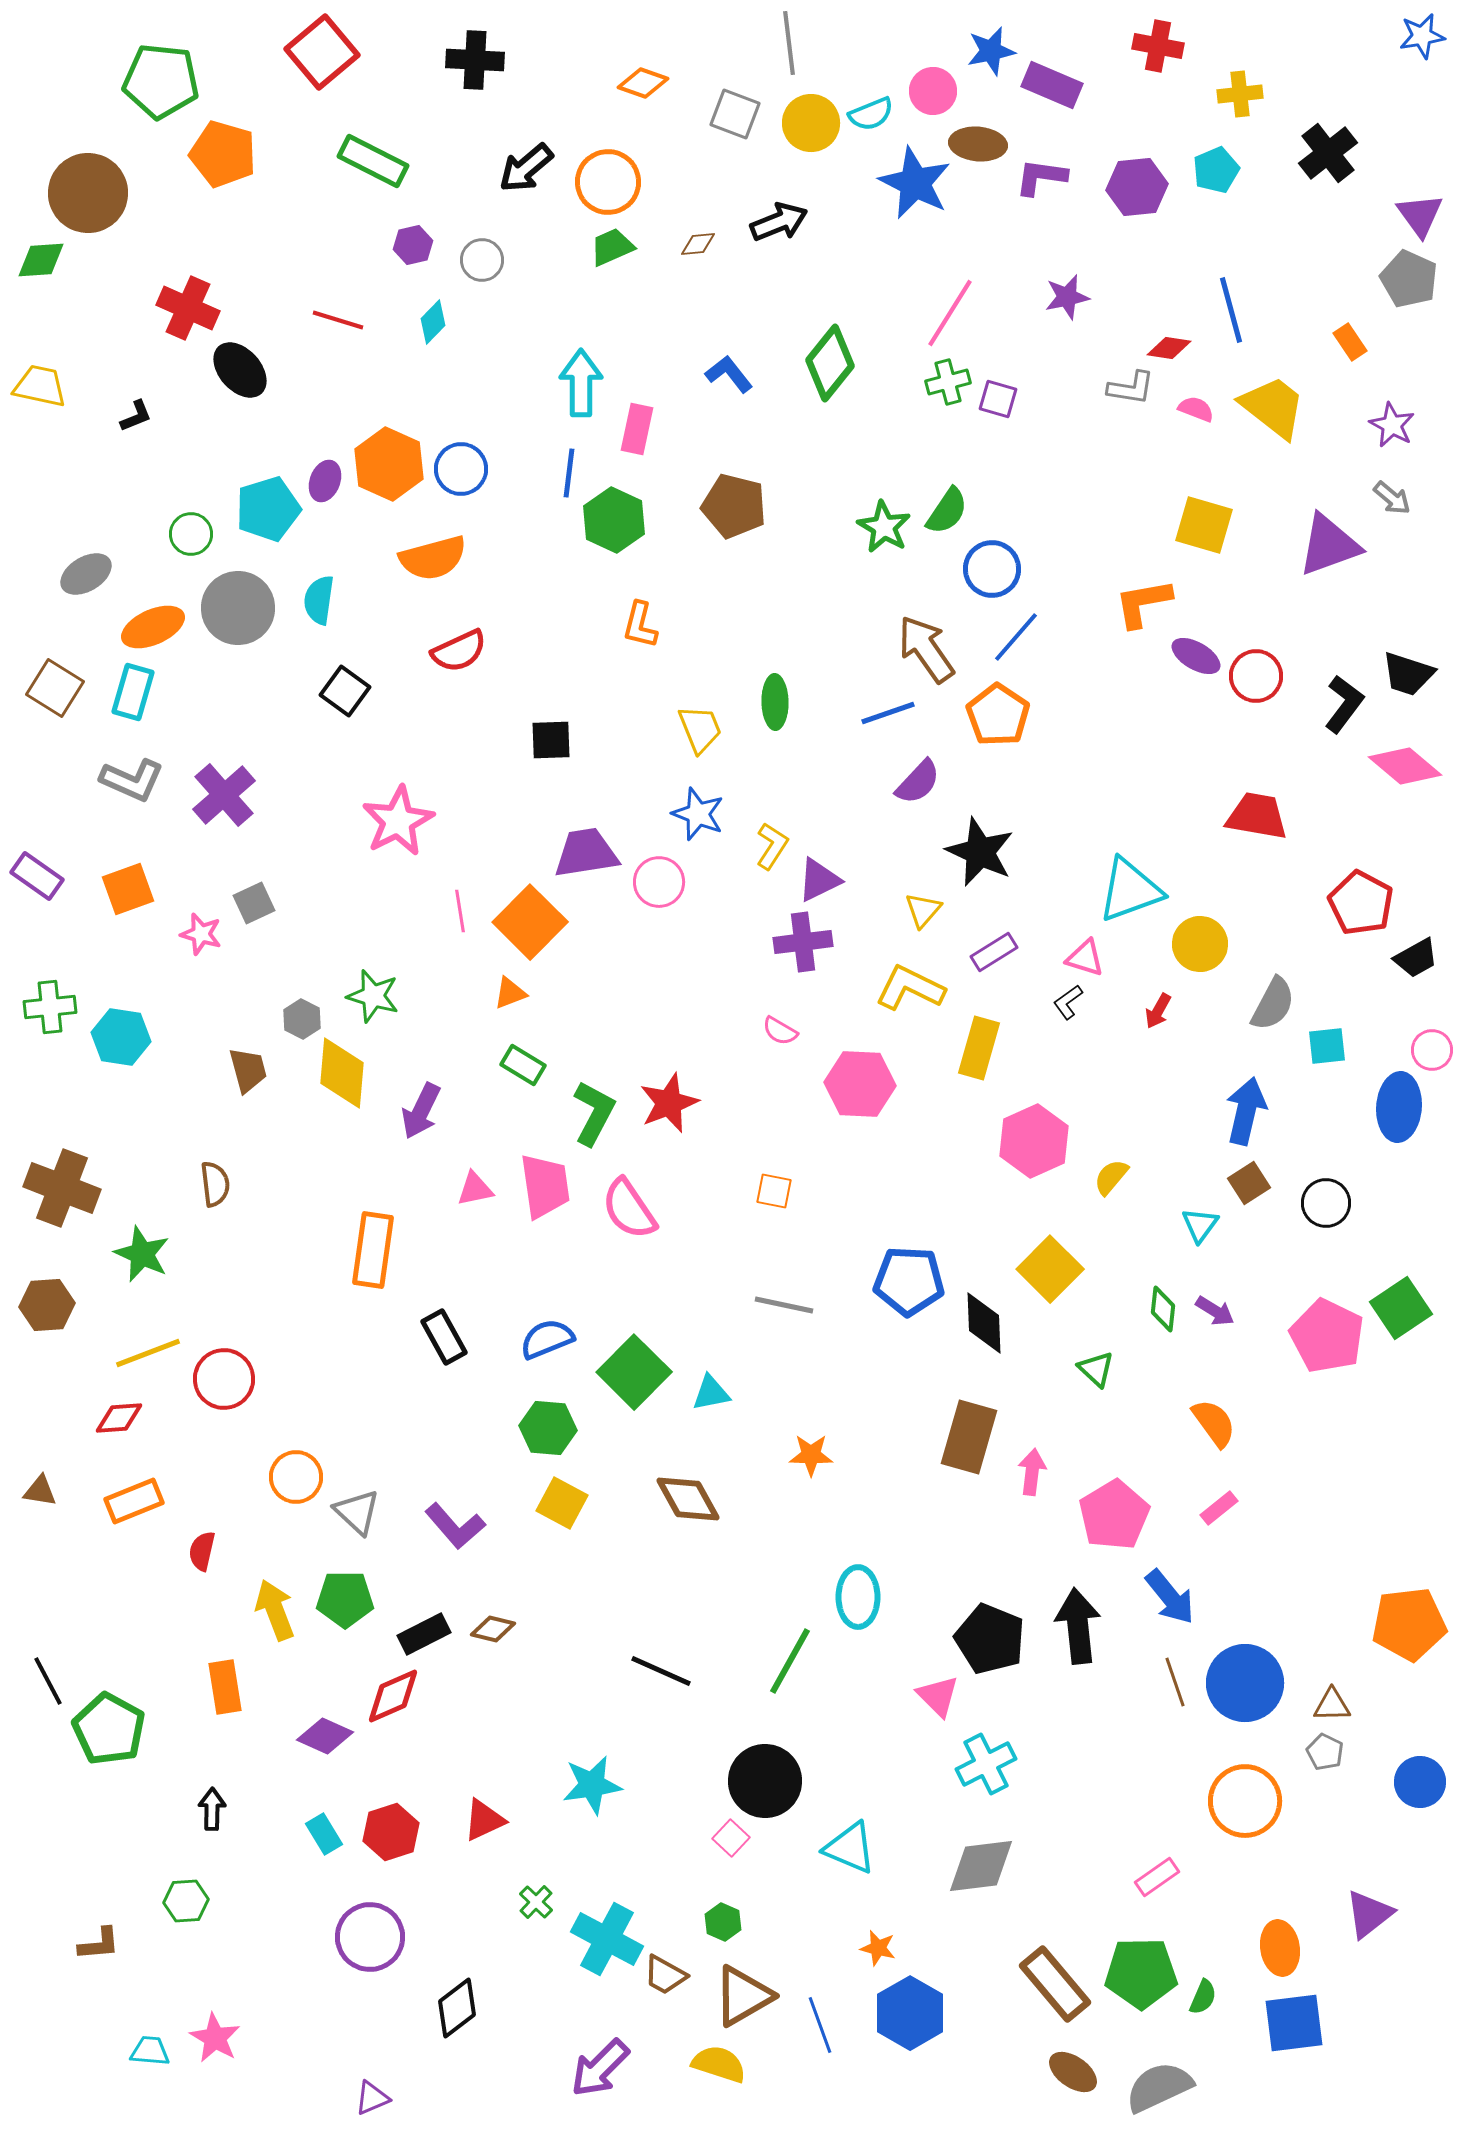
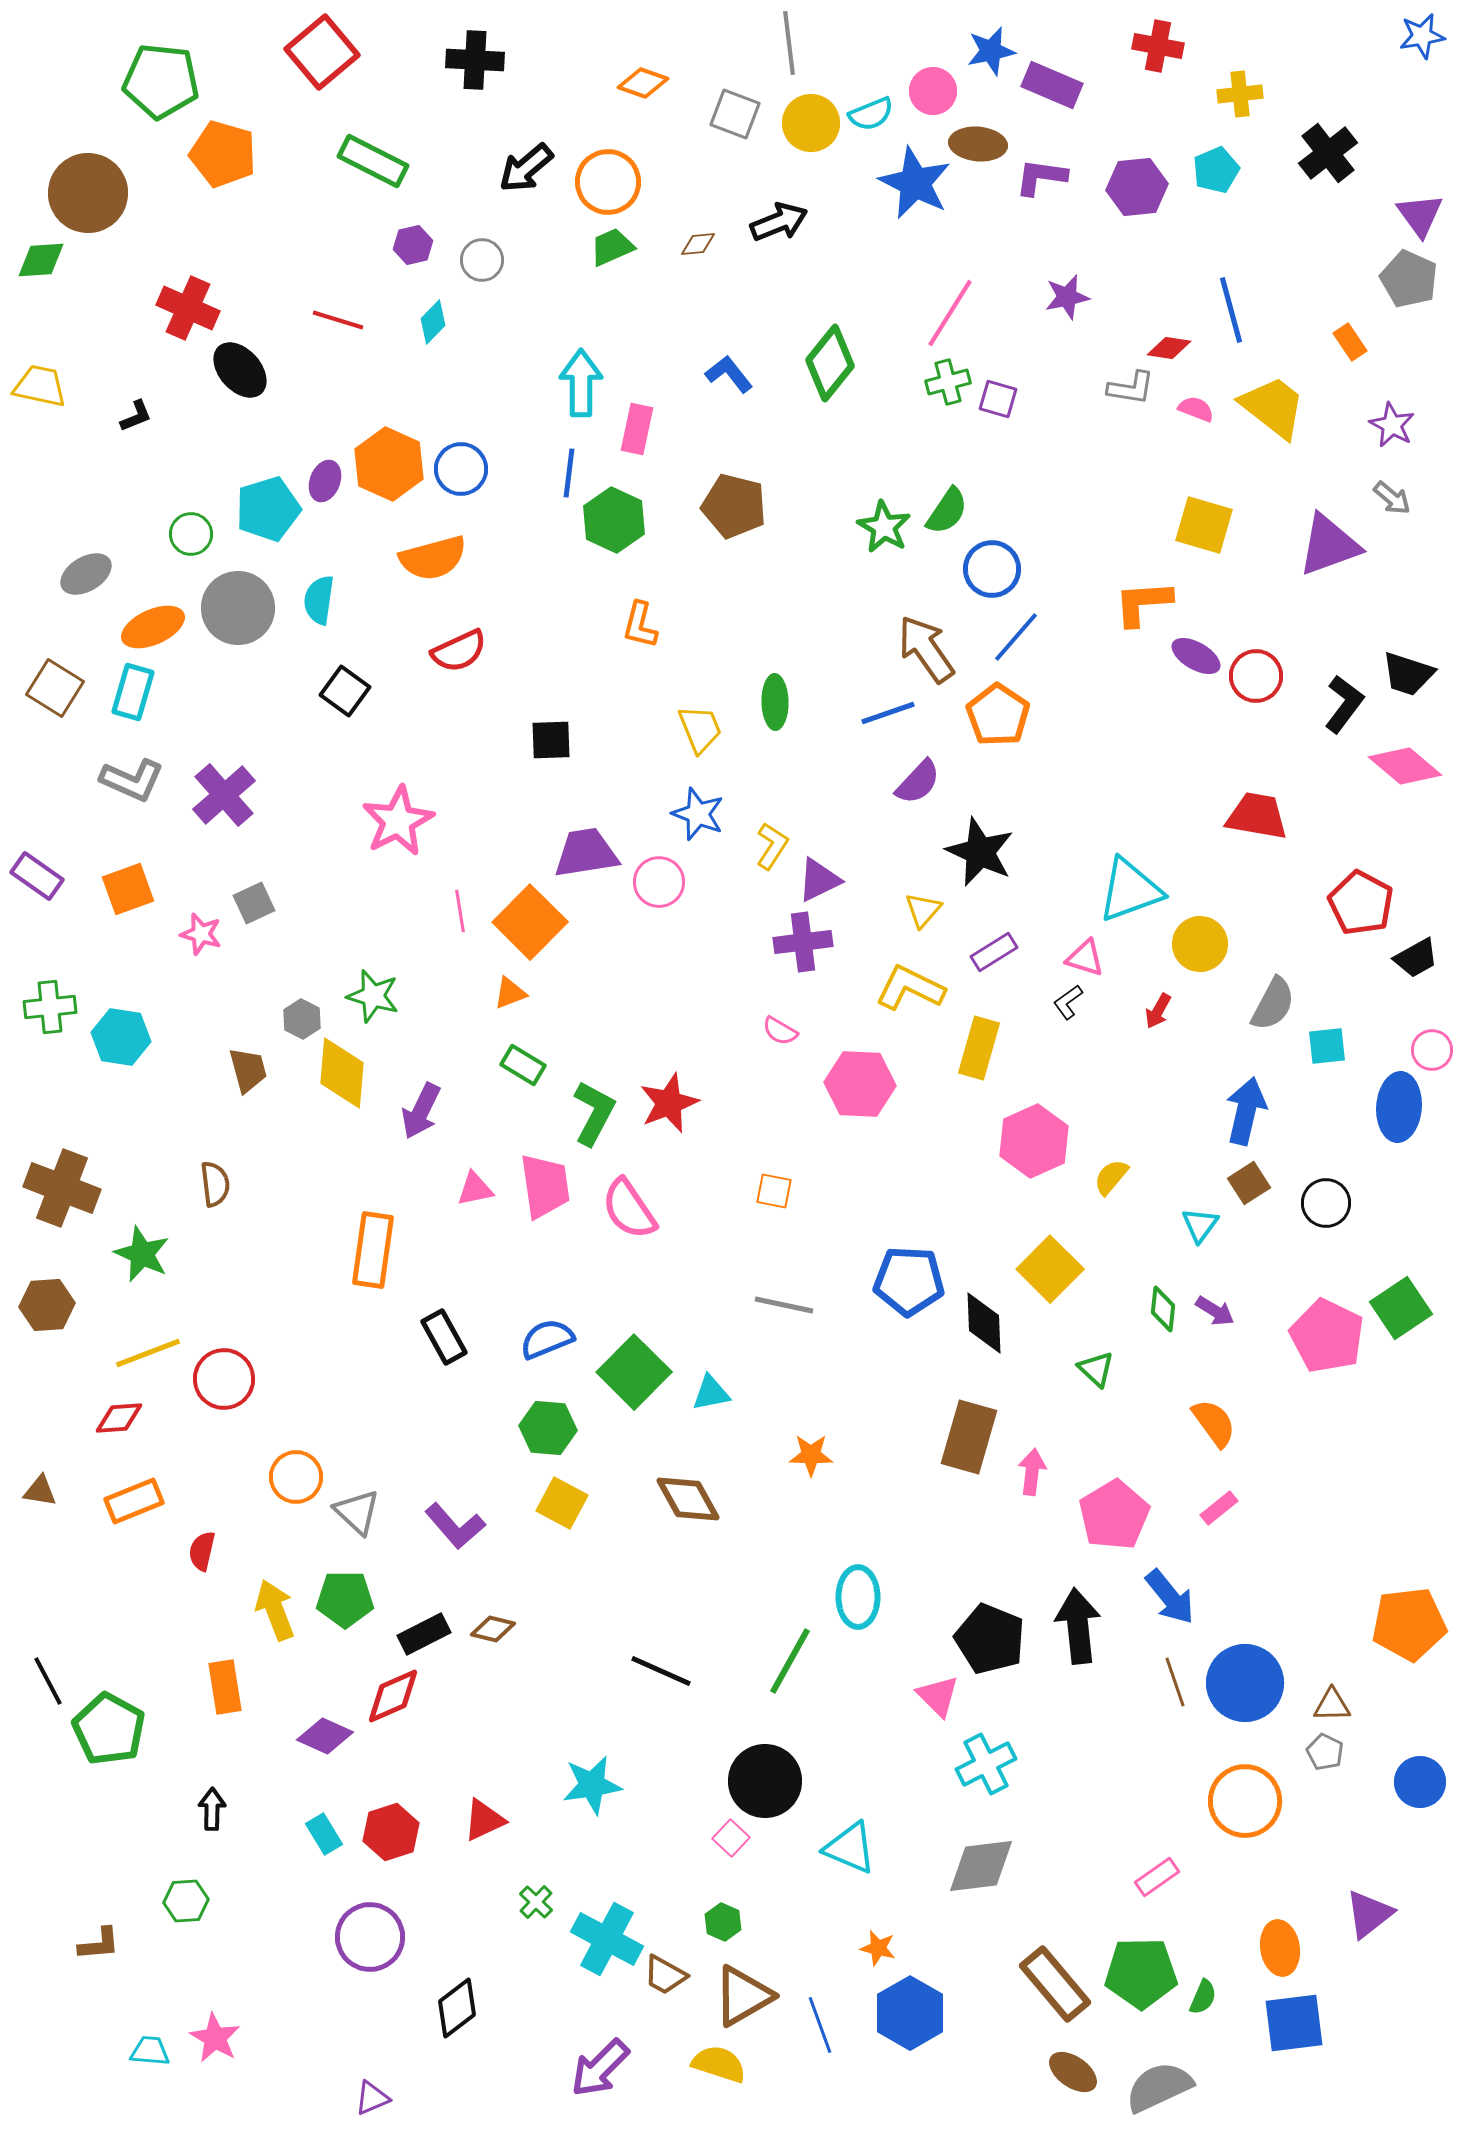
orange L-shape at (1143, 603): rotated 6 degrees clockwise
